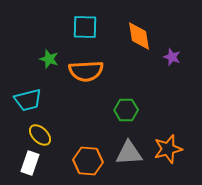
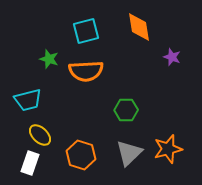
cyan square: moved 1 px right, 4 px down; rotated 16 degrees counterclockwise
orange diamond: moved 9 px up
gray triangle: rotated 40 degrees counterclockwise
orange hexagon: moved 7 px left, 6 px up; rotated 12 degrees clockwise
